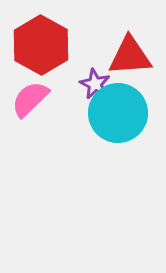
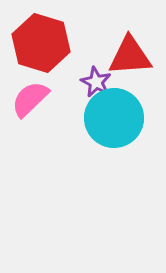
red hexagon: moved 2 px up; rotated 12 degrees counterclockwise
purple star: moved 1 px right, 2 px up
cyan circle: moved 4 px left, 5 px down
